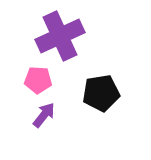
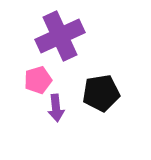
pink pentagon: rotated 20 degrees counterclockwise
purple arrow: moved 12 px right, 7 px up; rotated 136 degrees clockwise
